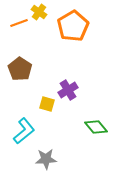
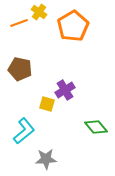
brown pentagon: rotated 20 degrees counterclockwise
purple cross: moved 3 px left
